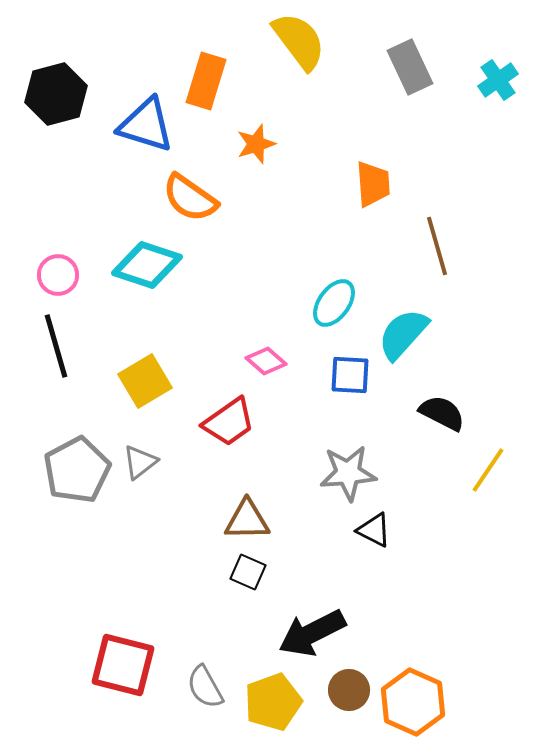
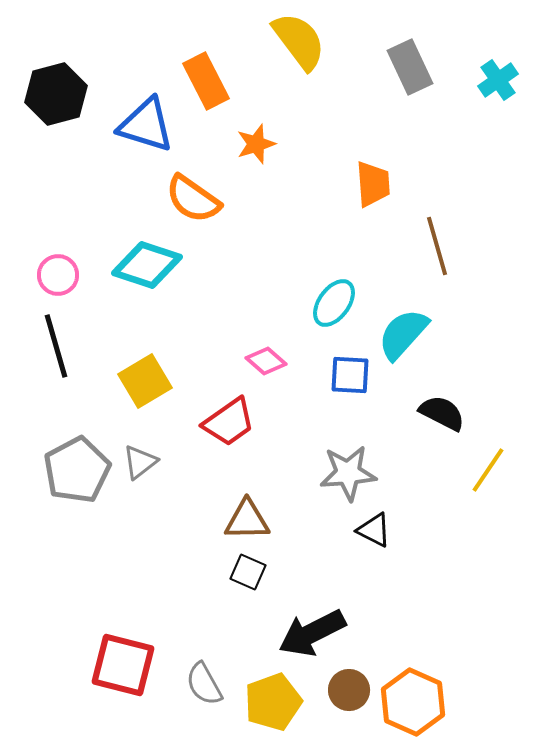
orange rectangle: rotated 44 degrees counterclockwise
orange semicircle: moved 3 px right, 1 px down
gray semicircle: moved 1 px left, 3 px up
